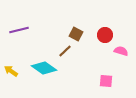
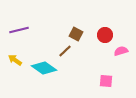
pink semicircle: rotated 32 degrees counterclockwise
yellow arrow: moved 4 px right, 11 px up
